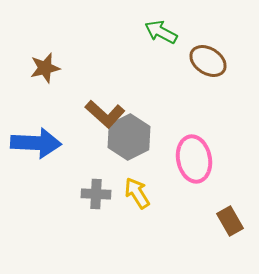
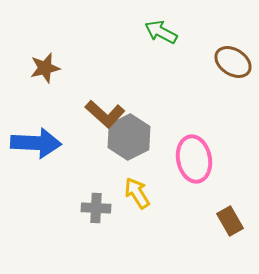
brown ellipse: moved 25 px right, 1 px down
gray cross: moved 14 px down
